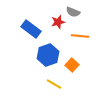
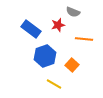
red star: moved 3 px down
orange line: moved 4 px right, 3 px down
blue hexagon: moved 3 px left, 1 px down
